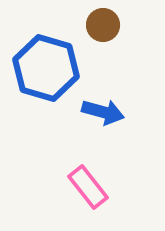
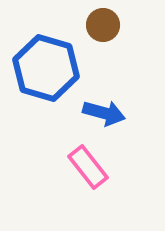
blue arrow: moved 1 px right, 1 px down
pink rectangle: moved 20 px up
